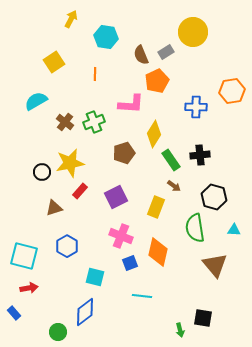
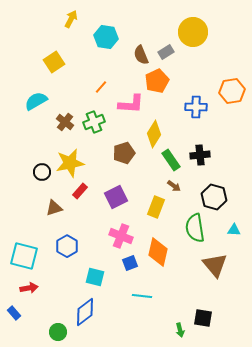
orange line at (95, 74): moved 6 px right, 13 px down; rotated 40 degrees clockwise
